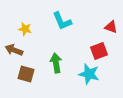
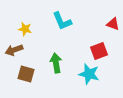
red triangle: moved 2 px right, 3 px up
brown arrow: rotated 42 degrees counterclockwise
